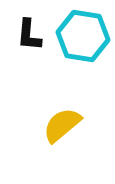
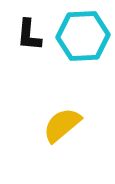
cyan hexagon: rotated 12 degrees counterclockwise
